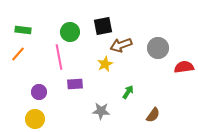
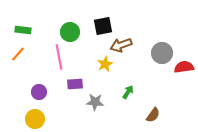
gray circle: moved 4 px right, 5 px down
gray star: moved 6 px left, 9 px up
